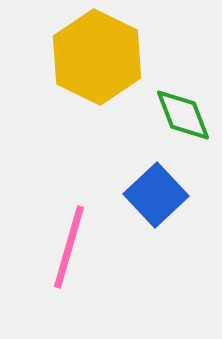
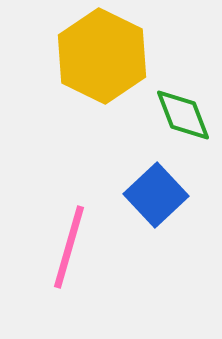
yellow hexagon: moved 5 px right, 1 px up
